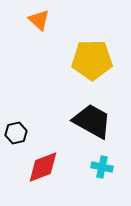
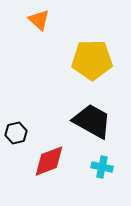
red diamond: moved 6 px right, 6 px up
